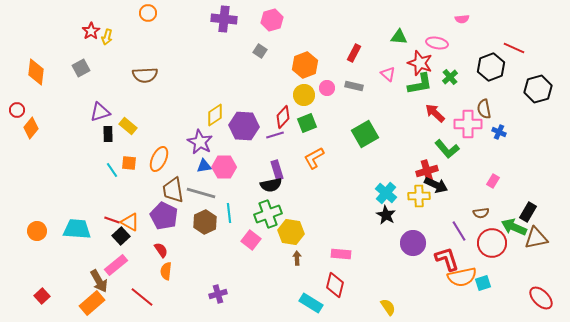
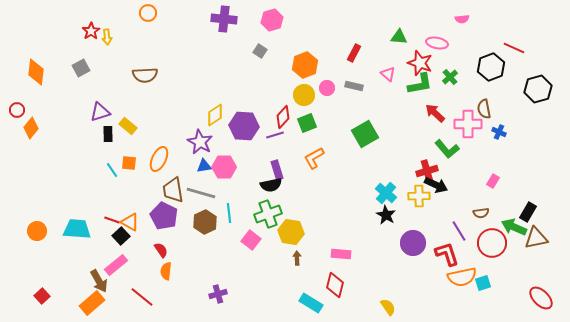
yellow arrow at (107, 37): rotated 21 degrees counterclockwise
red L-shape at (447, 259): moved 5 px up
